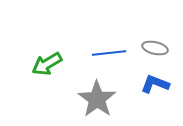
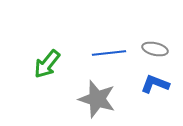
gray ellipse: moved 1 px down
green arrow: rotated 20 degrees counterclockwise
gray star: rotated 18 degrees counterclockwise
